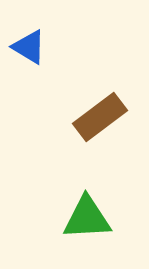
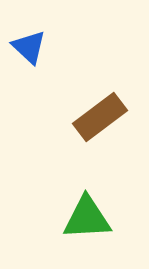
blue triangle: rotated 12 degrees clockwise
